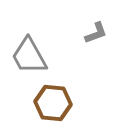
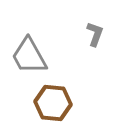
gray L-shape: moved 1 px left, 1 px down; rotated 50 degrees counterclockwise
